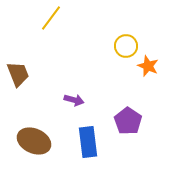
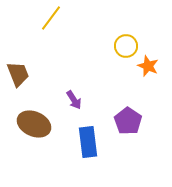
purple arrow: rotated 42 degrees clockwise
brown ellipse: moved 17 px up
